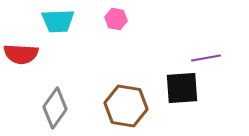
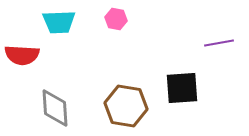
cyan trapezoid: moved 1 px right, 1 px down
red semicircle: moved 1 px right, 1 px down
purple line: moved 13 px right, 15 px up
gray diamond: rotated 39 degrees counterclockwise
